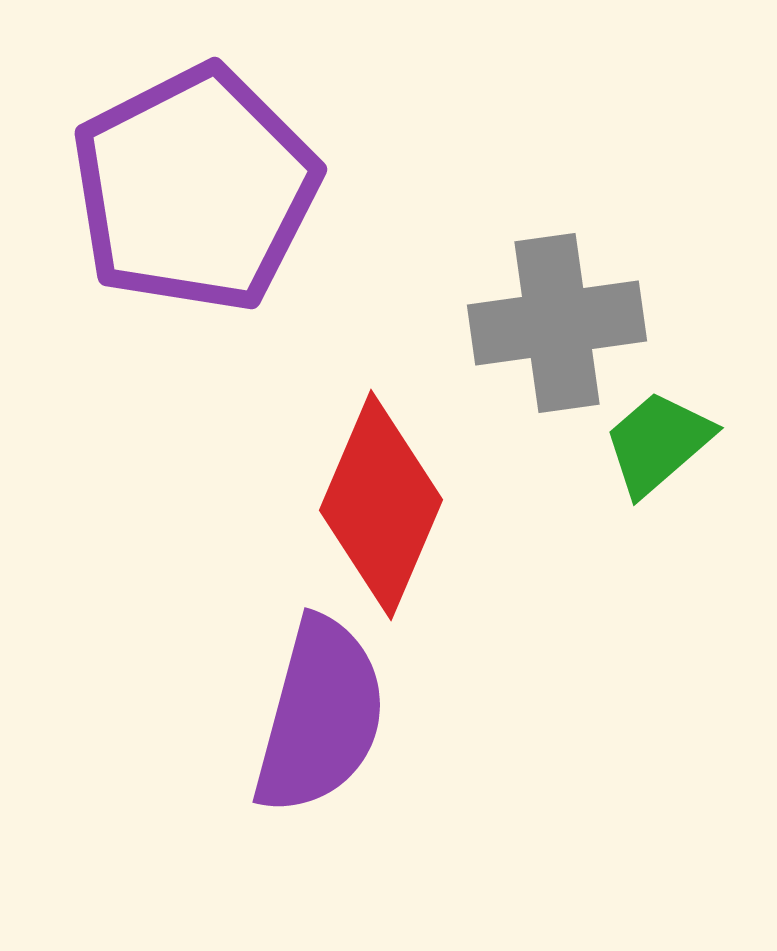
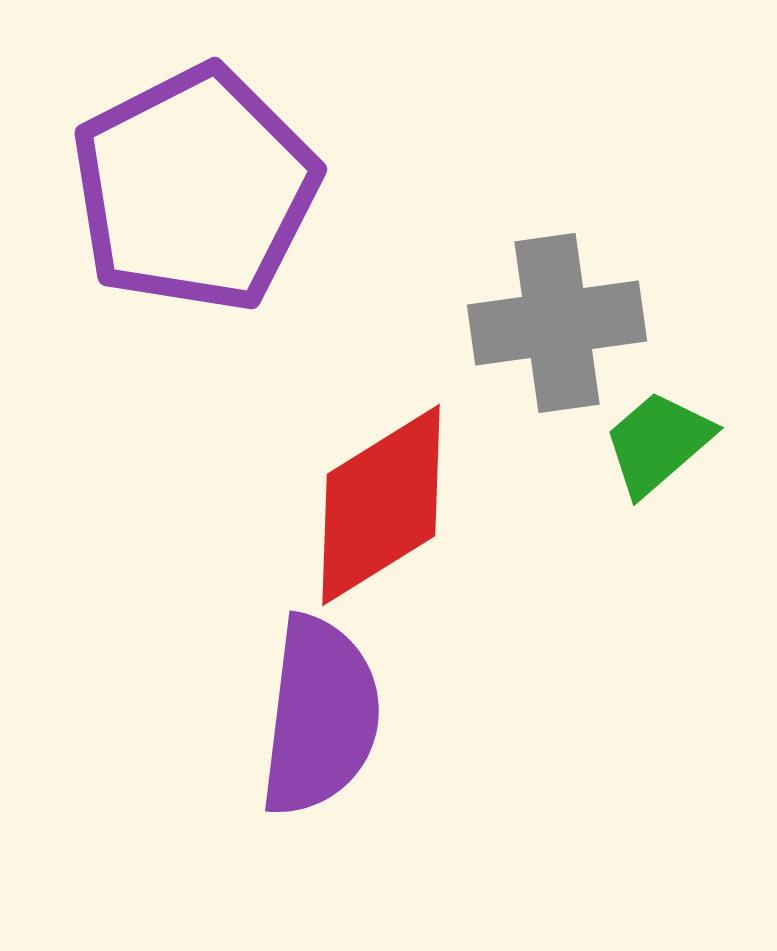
red diamond: rotated 35 degrees clockwise
purple semicircle: rotated 8 degrees counterclockwise
